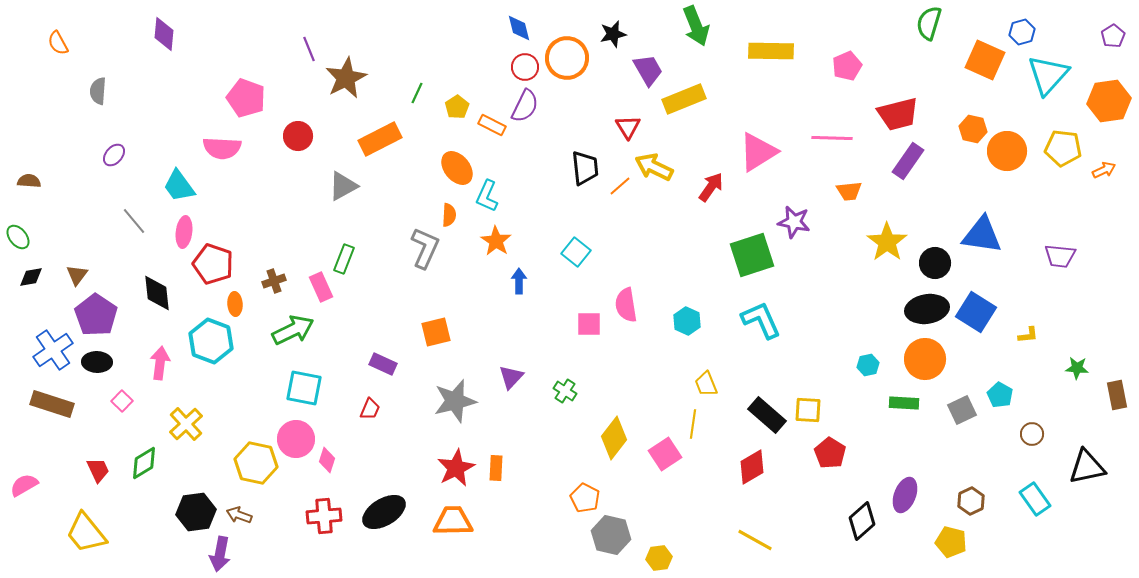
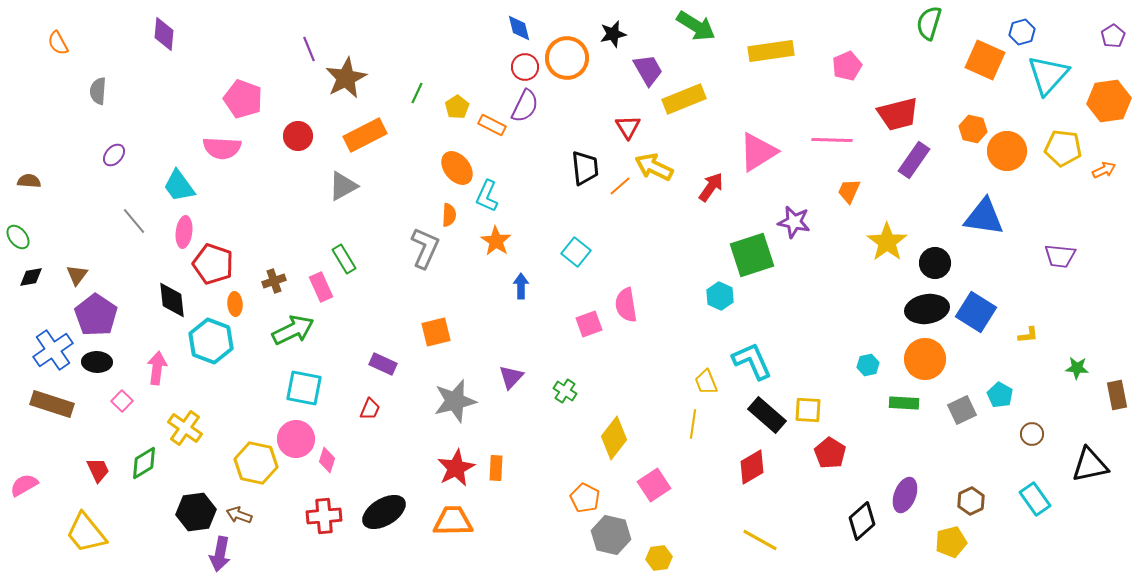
green arrow at (696, 26): rotated 36 degrees counterclockwise
yellow rectangle at (771, 51): rotated 9 degrees counterclockwise
pink pentagon at (246, 98): moved 3 px left, 1 px down
pink line at (832, 138): moved 2 px down
orange rectangle at (380, 139): moved 15 px left, 4 px up
purple rectangle at (908, 161): moved 6 px right, 1 px up
orange trapezoid at (849, 191): rotated 120 degrees clockwise
blue triangle at (982, 235): moved 2 px right, 18 px up
green rectangle at (344, 259): rotated 52 degrees counterclockwise
blue arrow at (519, 281): moved 2 px right, 5 px down
black diamond at (157, 293): moved 15 px right, 7 px down
cyan L-shape at (761, 320): moved 9 px left, 41 px down
cyan hexagon at (687, 321): moved 33 px right, 25 px up
pink square at (589, 324): rotated 20 degrees counterclockwise
pink arrow at (160, 363): moved 3 px left, 5 px down
yellow trapezoid at (706, 384): moved 2 px up
yellow cross at (186, 424): moved 1 px left, 4 px down; rotated 12 degrees counterclockwise
pink square at (665, 454): moved 11 px left, 31 px down
black triangle at (1087, 467): moved 3 px right, 2 px up
yellow line at (755, 540): moved 5 px right
yellow pentagon at (951, 542): rotated 28 degrees counterclockwise
